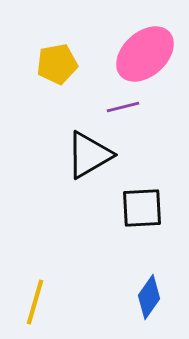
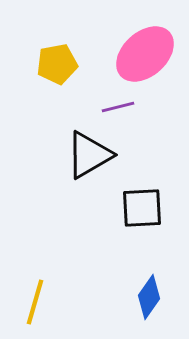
purple line: moved 5 px left
